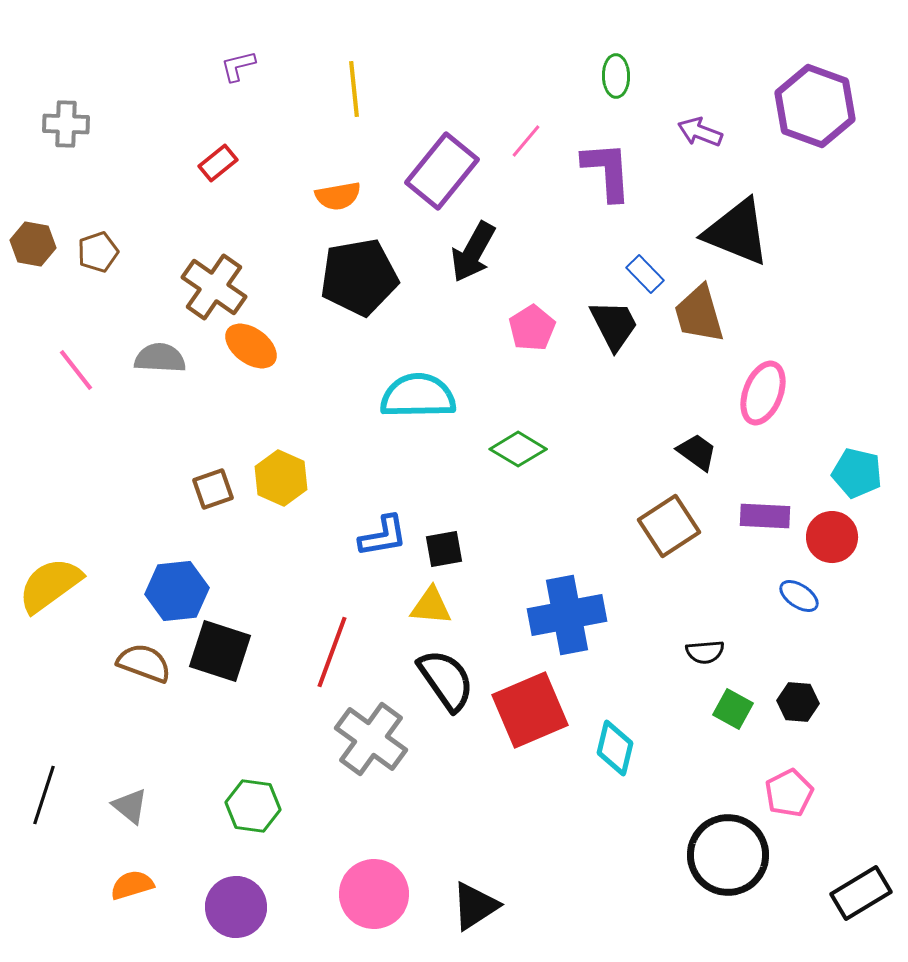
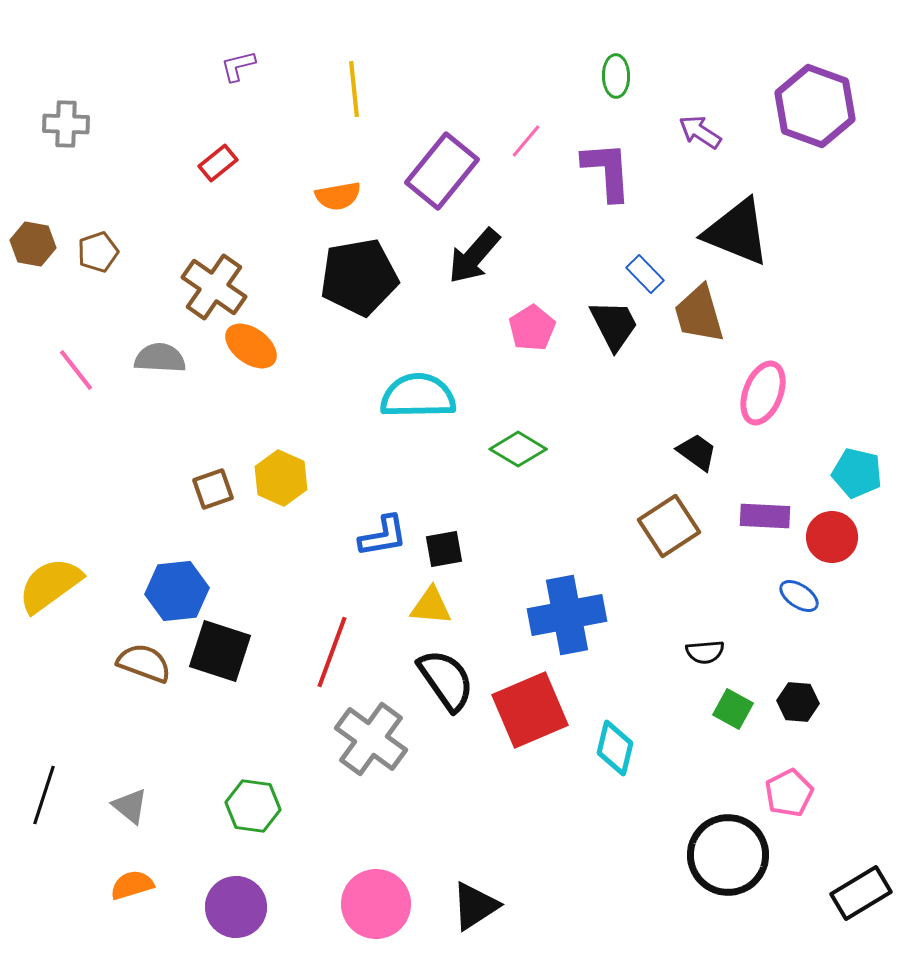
purple arrow at (700, 132): rotated 12 degrees clockwise
black arrow at (473, 252): moved 1 px right, 4 px down; rotated 12 degrees clockwise
pink circle at (374, 894): moved 2 px right, 10 px down
